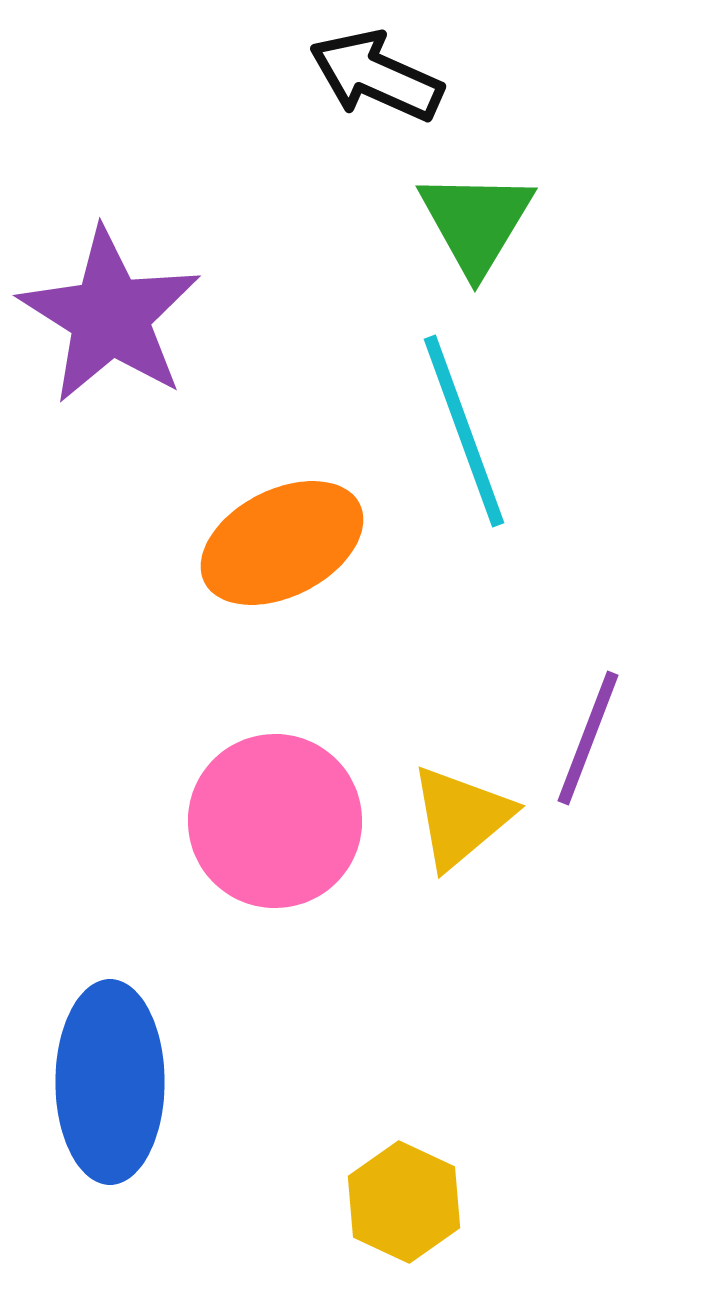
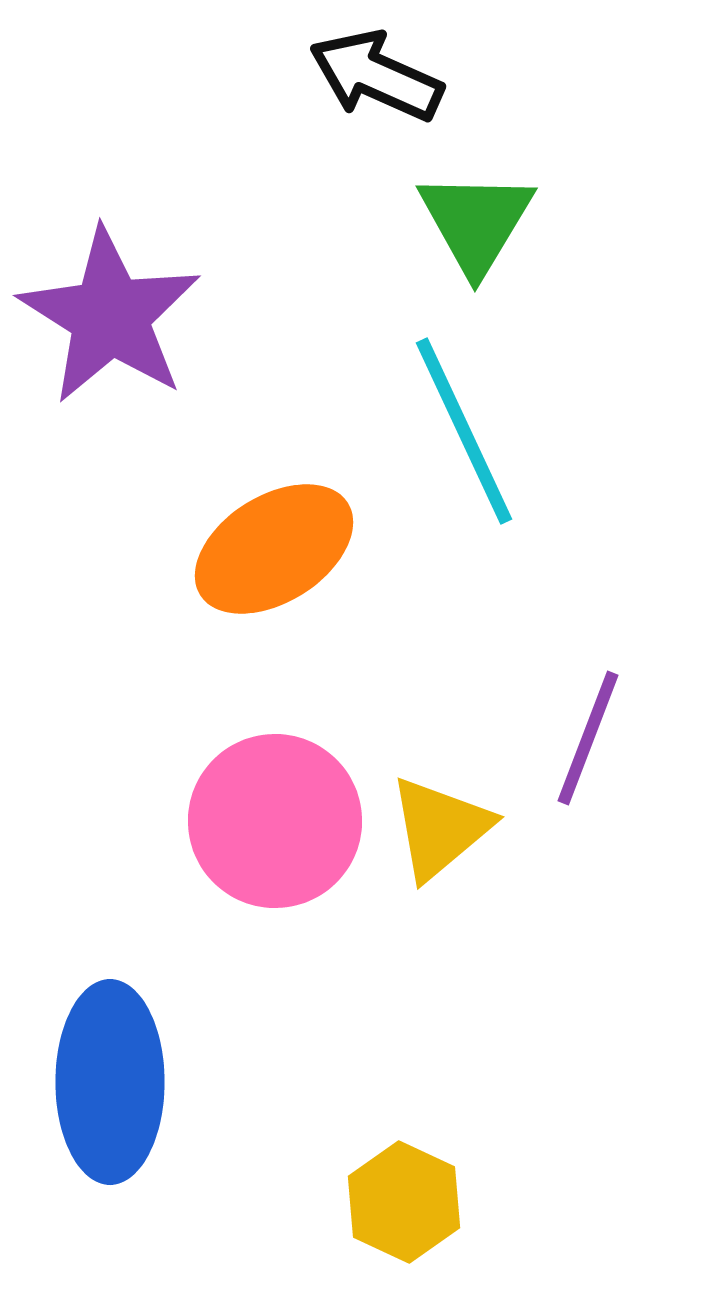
cyan line: rotated 5 degrees counterclockwise
orange ellipse: moved 8 px left, 6 px down; rotated 5 degrees counterclockwise
yellow triangle: moved 21 px left, 11 px down
